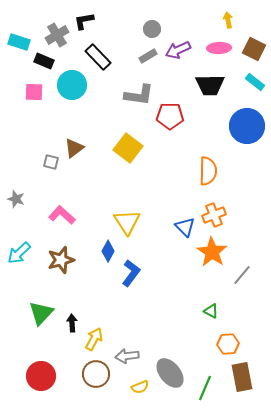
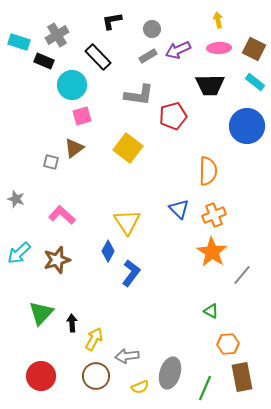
yellow arrow at (228, 20): moved 10 px left
black L-shape at (84, 21): moved 28 px right
pink square at (34, 92): moved 48 px right, 24 px down; rotated 18 degrees counterclockwise
red pentagon at (170, 116): moved 3 px right; rotated 16 degrees counterclockwise
blue triangle at (185, 227): moved 6 px left, 18 px up
brown star at (61, 260): moved 4 px left
gray ellipse at (170, 373): rotated 56 degrees clockwise
brown circle at (96, 374): moved 2 px down
